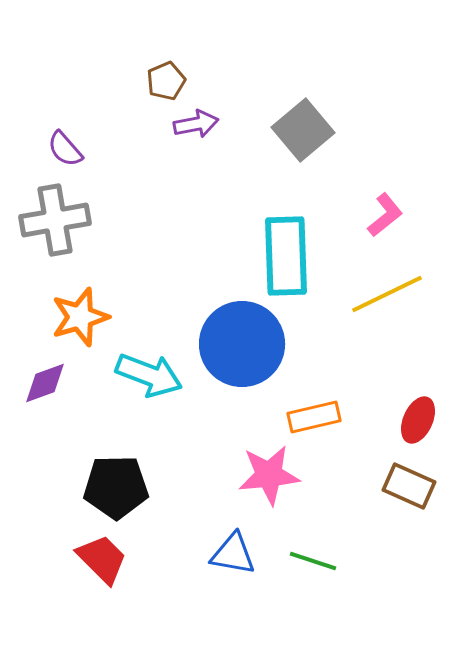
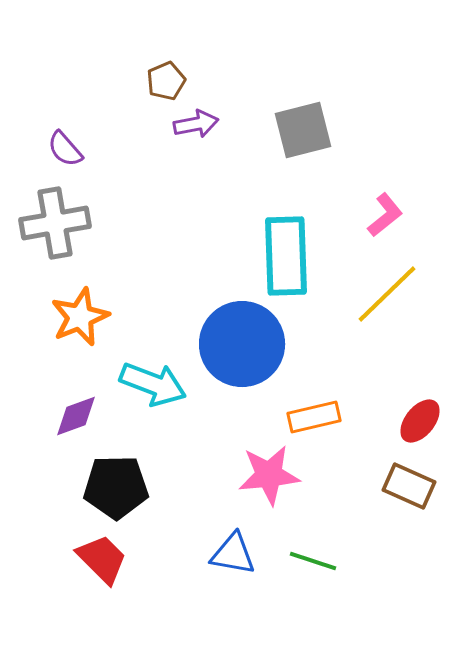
gray square: rotated 26 degrees clockwise
gray cross: moved 3 px down
yellow line: rotated 18 degrees counterclockwise
orange star: rotated 6 degrees counterclockwise
cyan arrow: moved 4 px right, 9 px down
purple diamond: moved 31 px right, 33 px down
red ellipse: moved 2 px right, 1 px down; rotated 15 degrees clockwise
